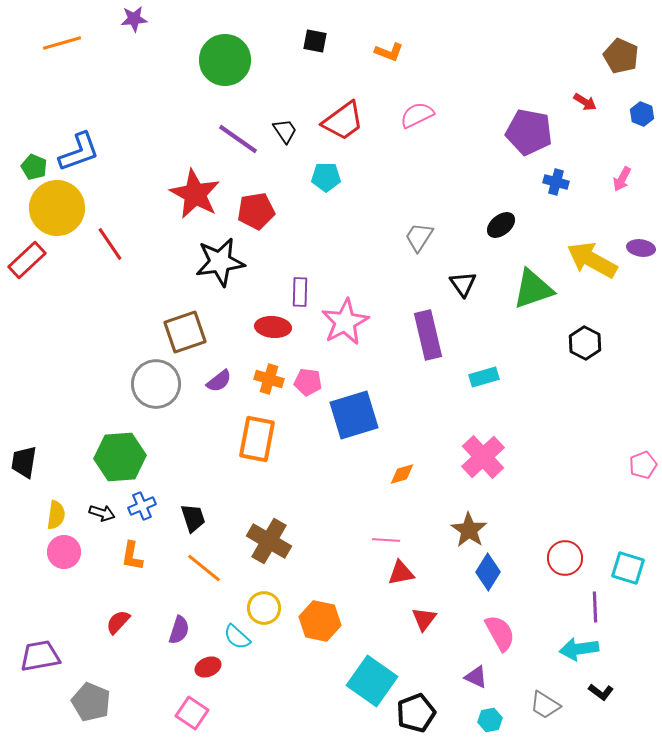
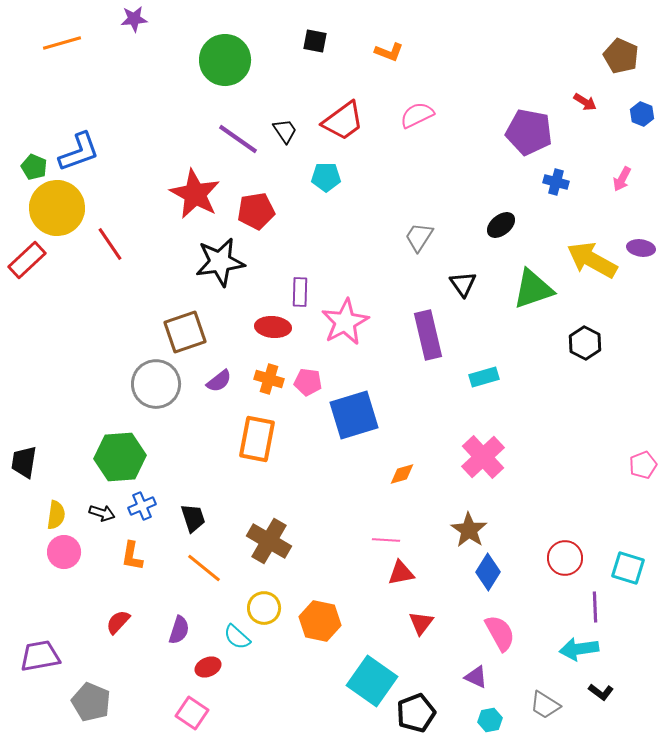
red triangle at (424, 619): moved 3 px left, 4 px down
